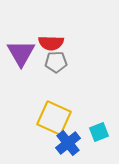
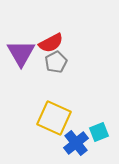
red semicircle: rotated 30 degrees counterclockwise
gray pentagon: rotated 25 degrees counterclockwise
blue cross: moved 8 px right
